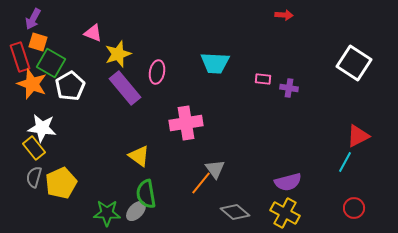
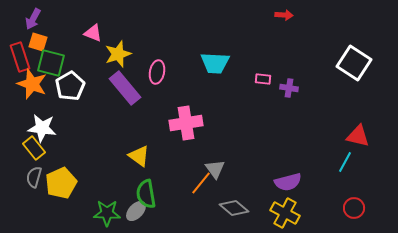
green square: rotated 16 degrees counterclockwise
red triangle: rotated 40 degrees clockwise
gray diamond: moved 1 px left, 4 px up
